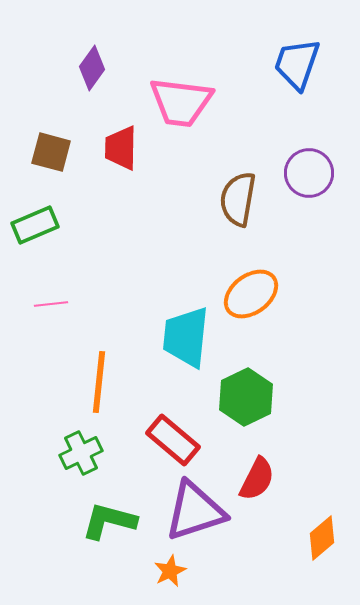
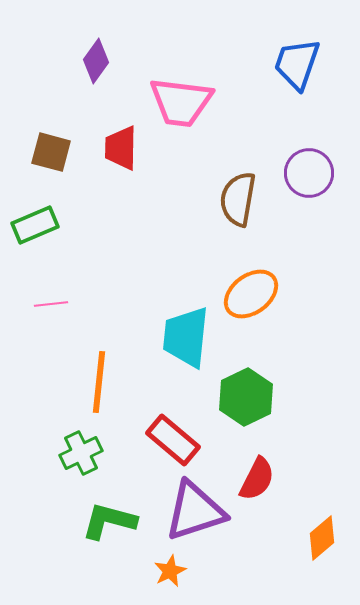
purple diamond: moved 4 px right, 7 px up
